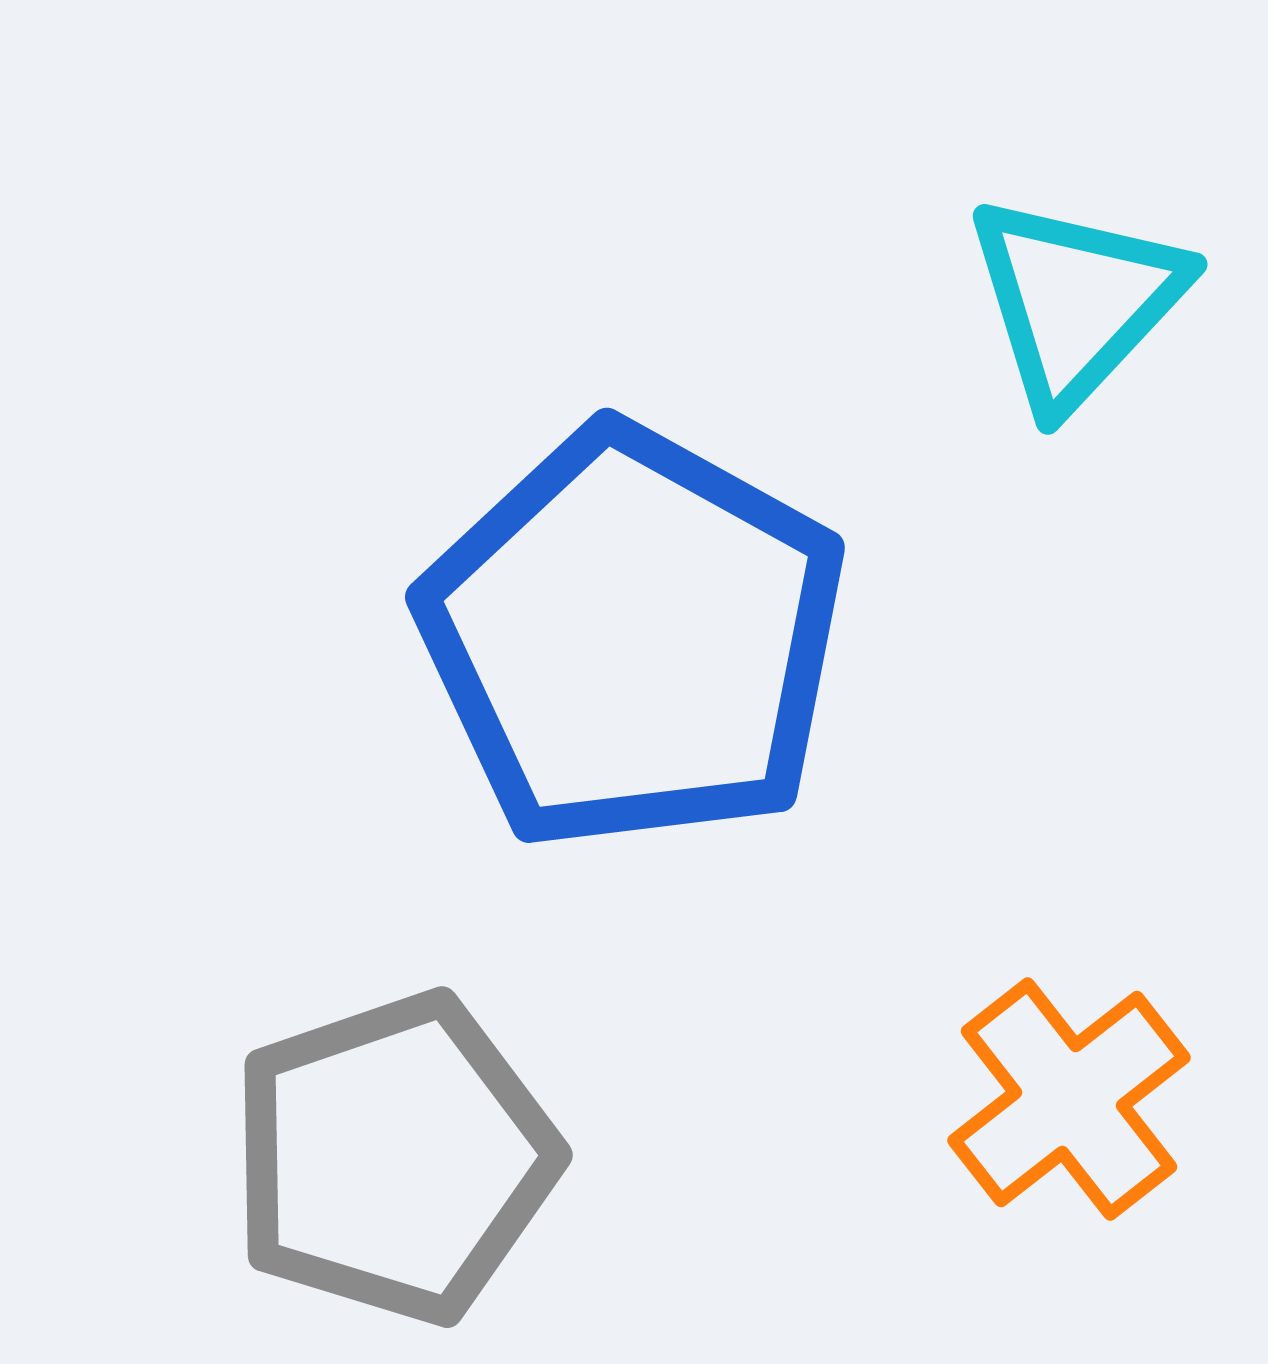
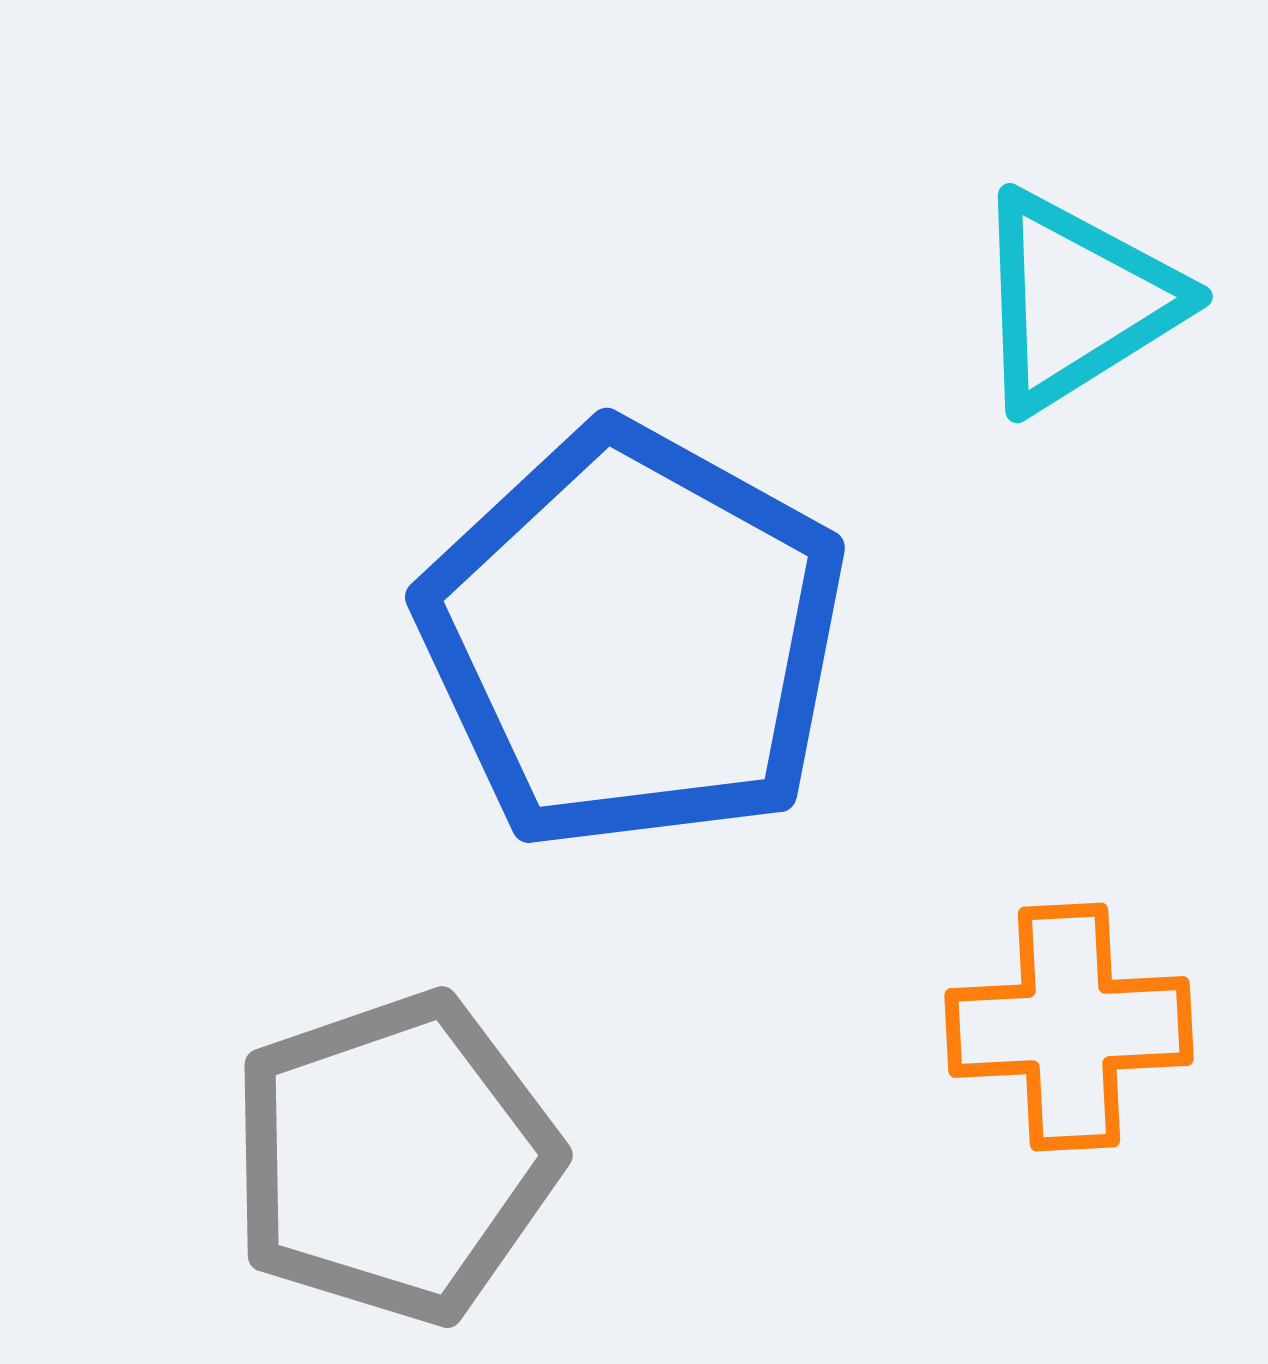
cyan triangle: rotated 15 degrees clockwise
orange cross: moved 72 px up; rotated 35 degrees clockwise
